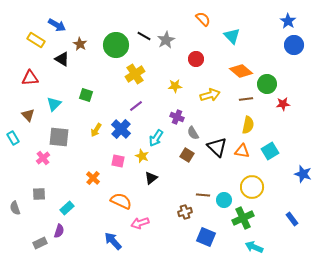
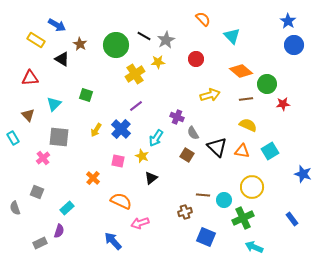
yellow star at (175, 86): moved 17 px left, 24 px up
yellow semicircle at (248, 125): rotated 78 degrees counterclockwise
gray square at (39, 194): moved 2 px left, 2 px up; rotated 24 degrees clockwise
